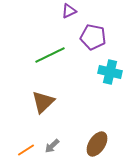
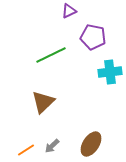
green line: moved 1 px right
cyan cross: rotated 20 degrees counterclockwise
brown ellipse: moved 6 px left
